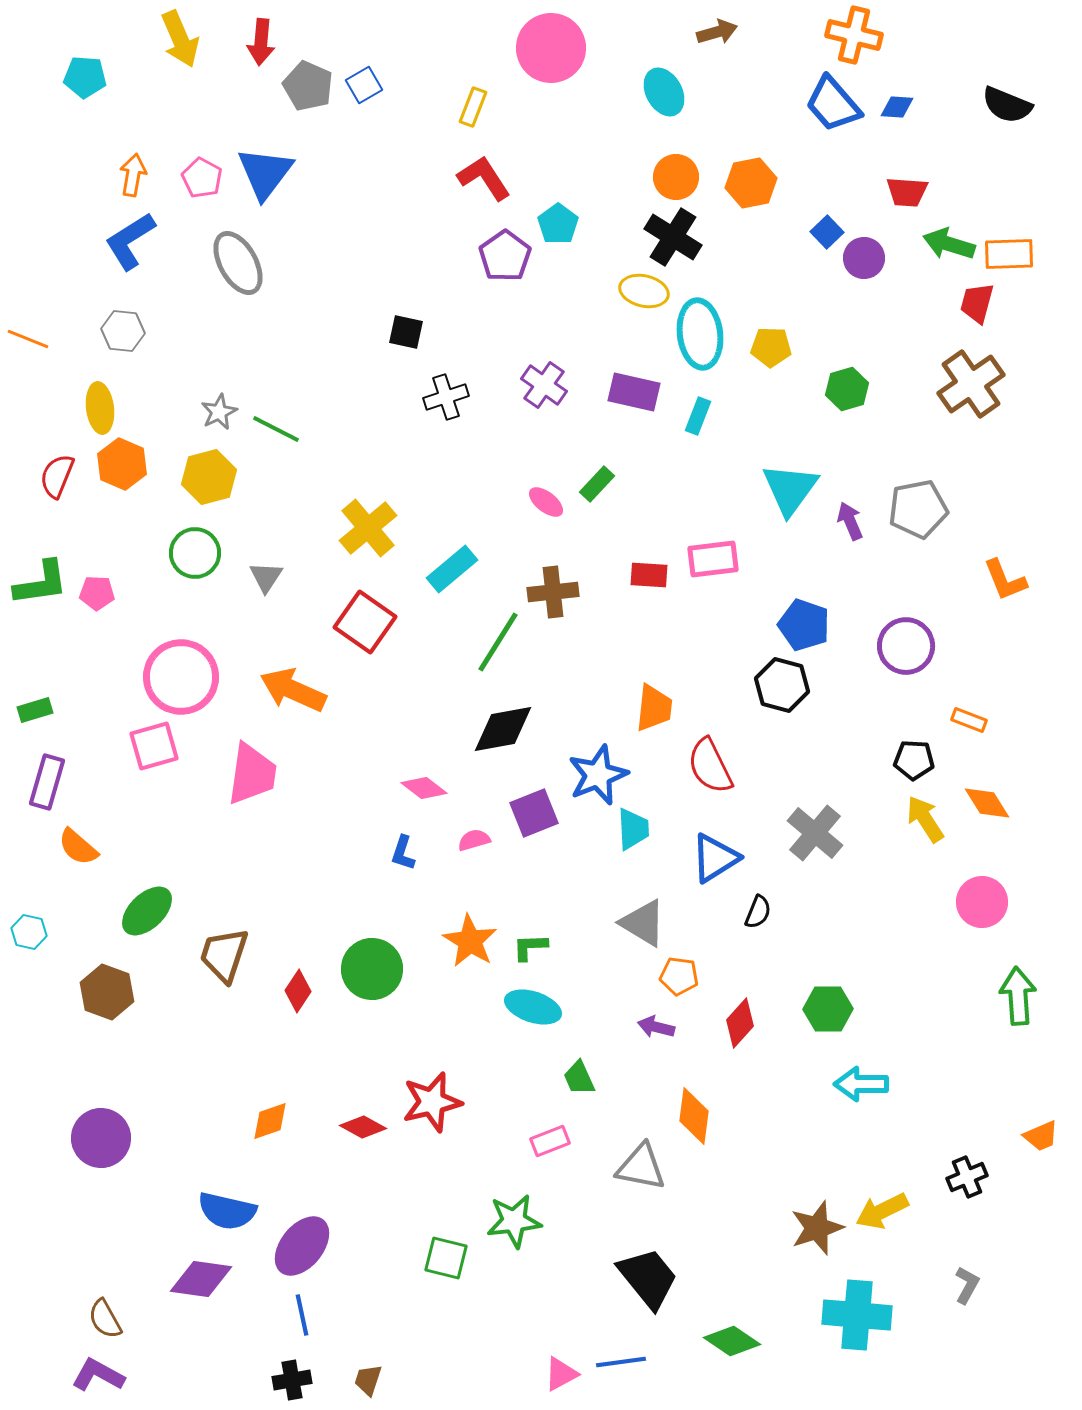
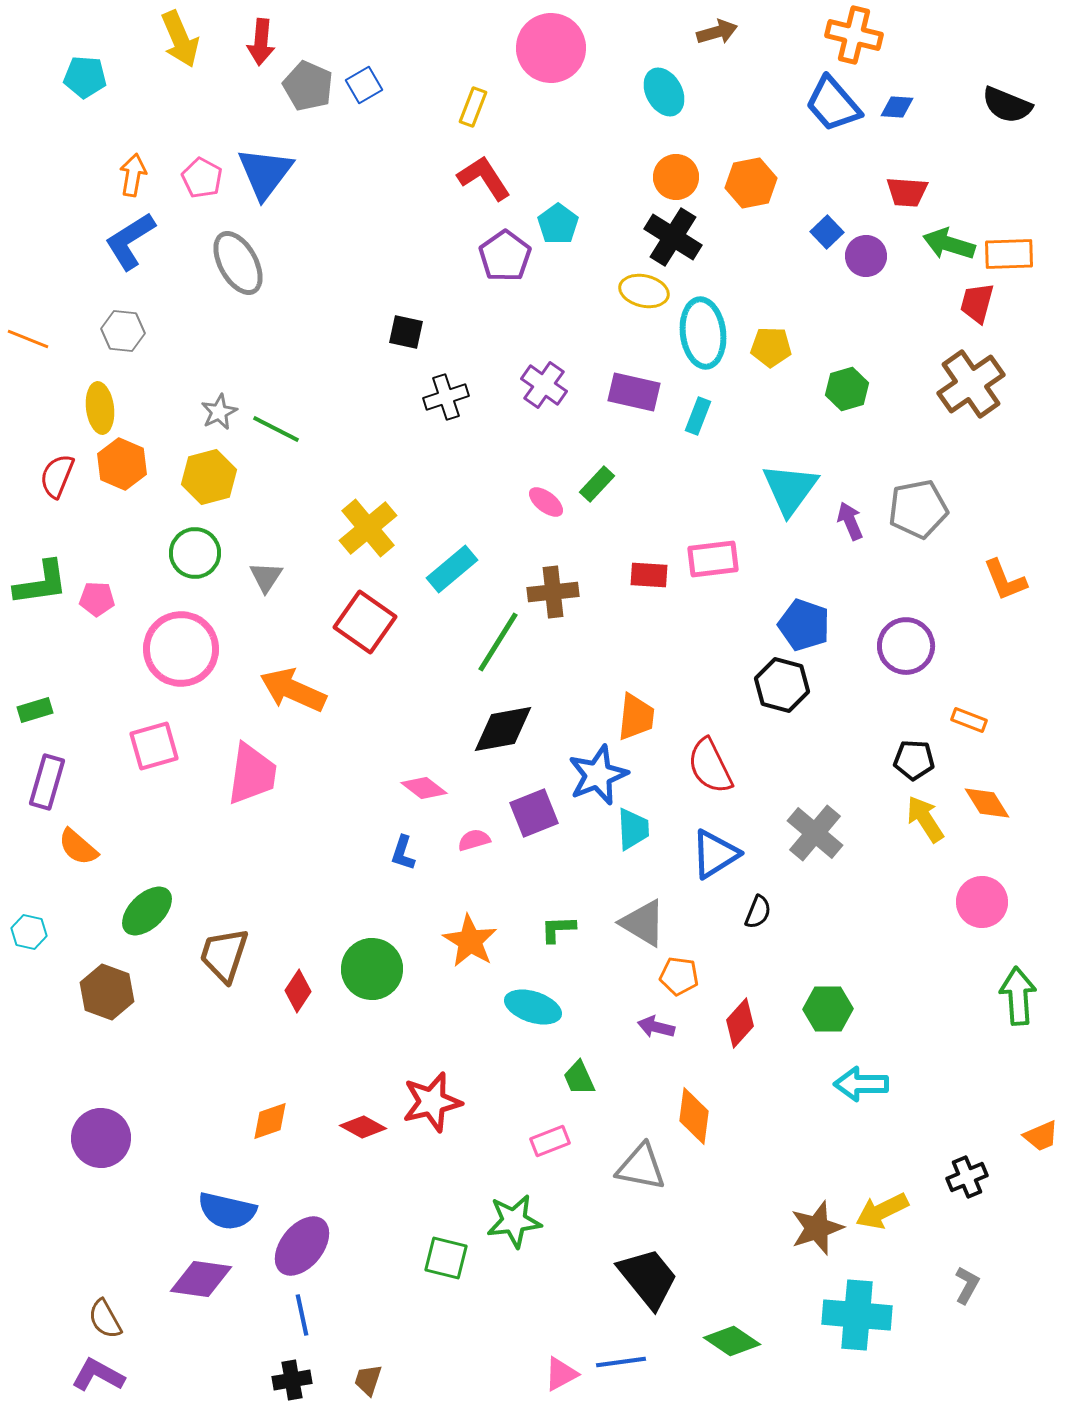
purple circle at (864, 258): moved 2 px right, 2 px up
cyan ellipse at (700, 334): moved 3 px right, 1 px up
pink pentagon at (97, 593): moved 6 px down
pink circle at (181, 677): moved 28 px up
orange trapezoid at (654, 708): moved 18 px left, 9 px down
blue triangle at (715, 858): moved 4 px up
green L-shape at (530, 947): moved 28 px right, 18 px up
